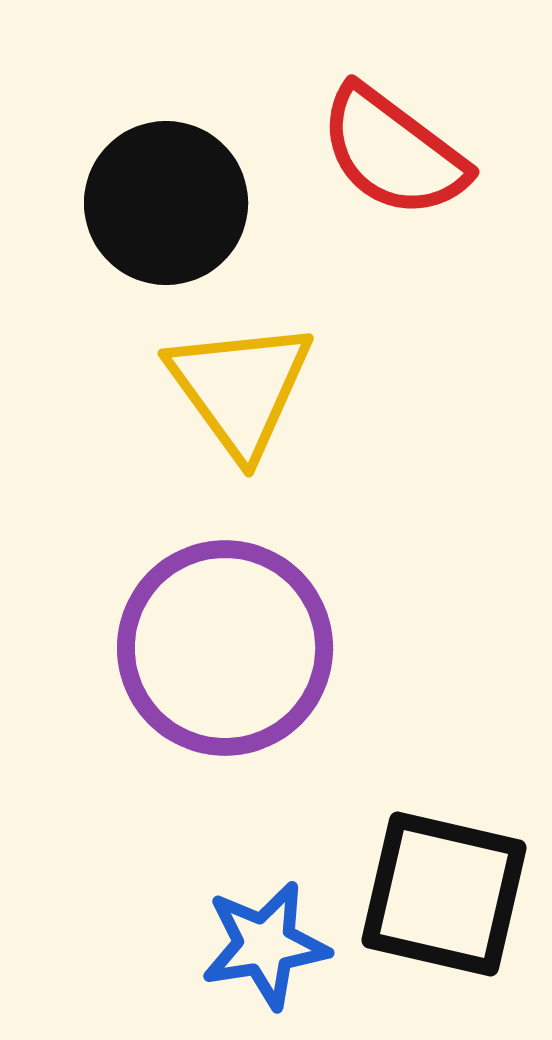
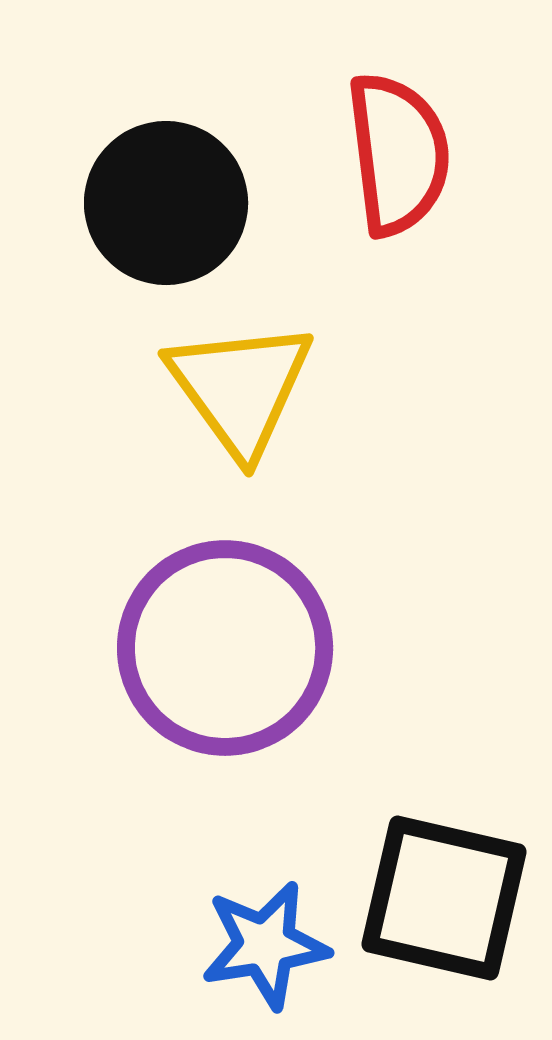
red semicircle: moved 5 px right, 2 px down; rotated 134 degrees counterclockwise
black square: moved 4 px down
